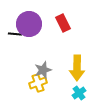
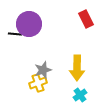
red rectangle: moved 23 px right, 4 px up
cyan cross: moved 1 px right, 2 px down
